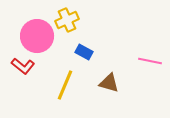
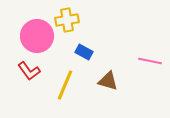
yellow cross: rotated 15 degrees clockwise
red L-shape: moved 6 px right, 5 px down; rotated 15 degrees clockwise
brown triangle: moved 1 px left, 2 px up
